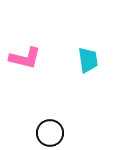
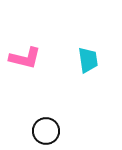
black circle: moved 4 px left, 2 px up
